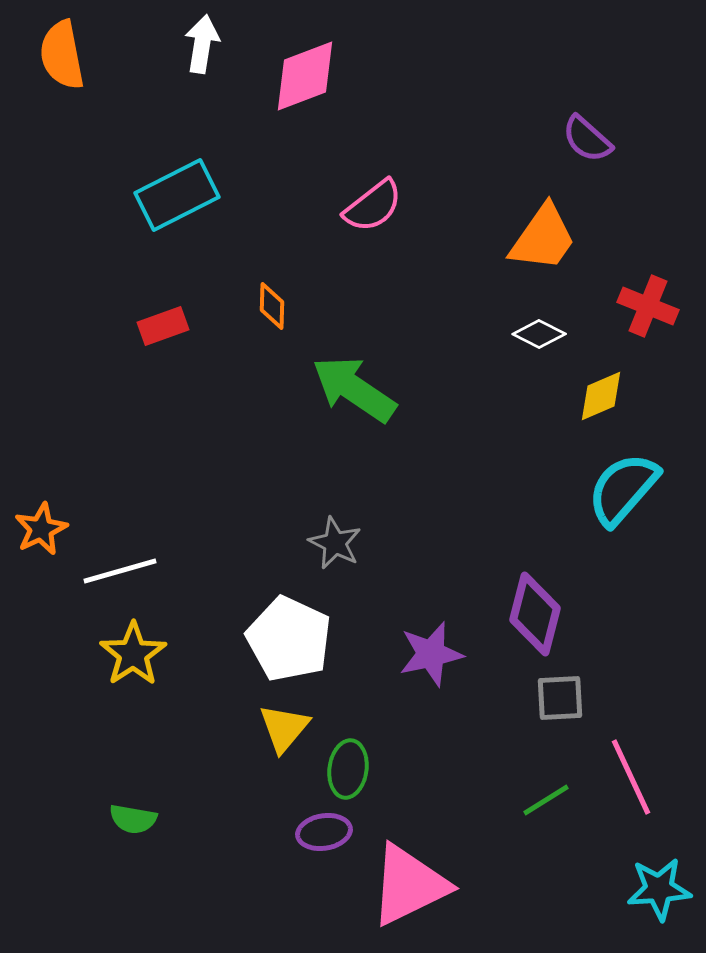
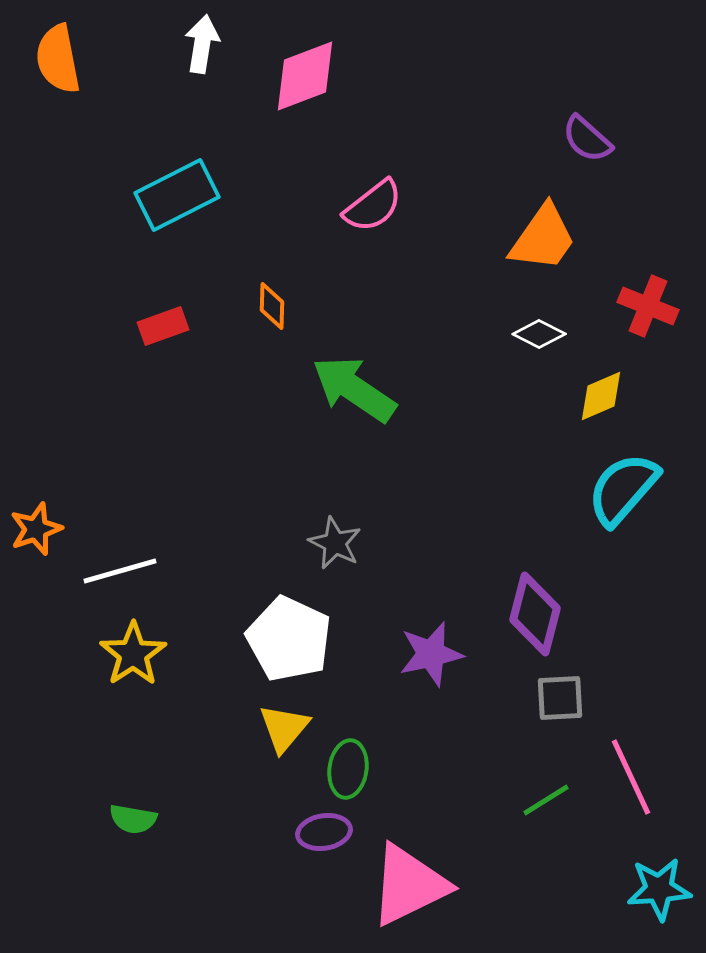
orange semicircle: moved 4 px left, 4 px down
orange star: moved 5 px left; rotated 6 degrees clockwise
